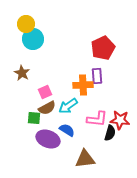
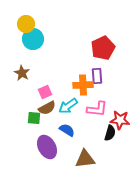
pink L-shape: moved 10 px up
purple ellipse: moved 1 px left, 8 px down; rotated 40 degrees clockwise
